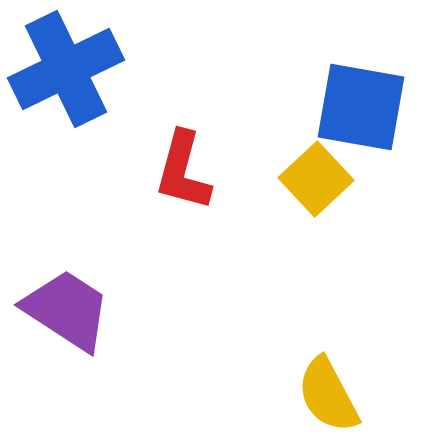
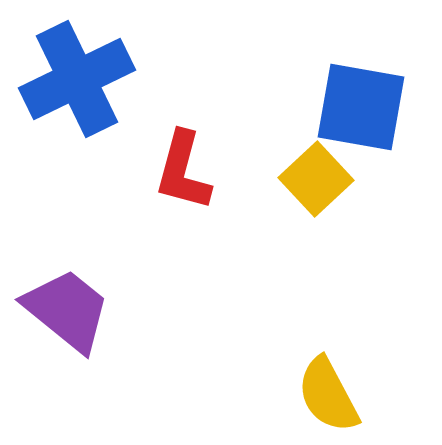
blue cross: moved 11 px right, 10 px down
purple trapezoid: rotated 6 degrees clockwise
